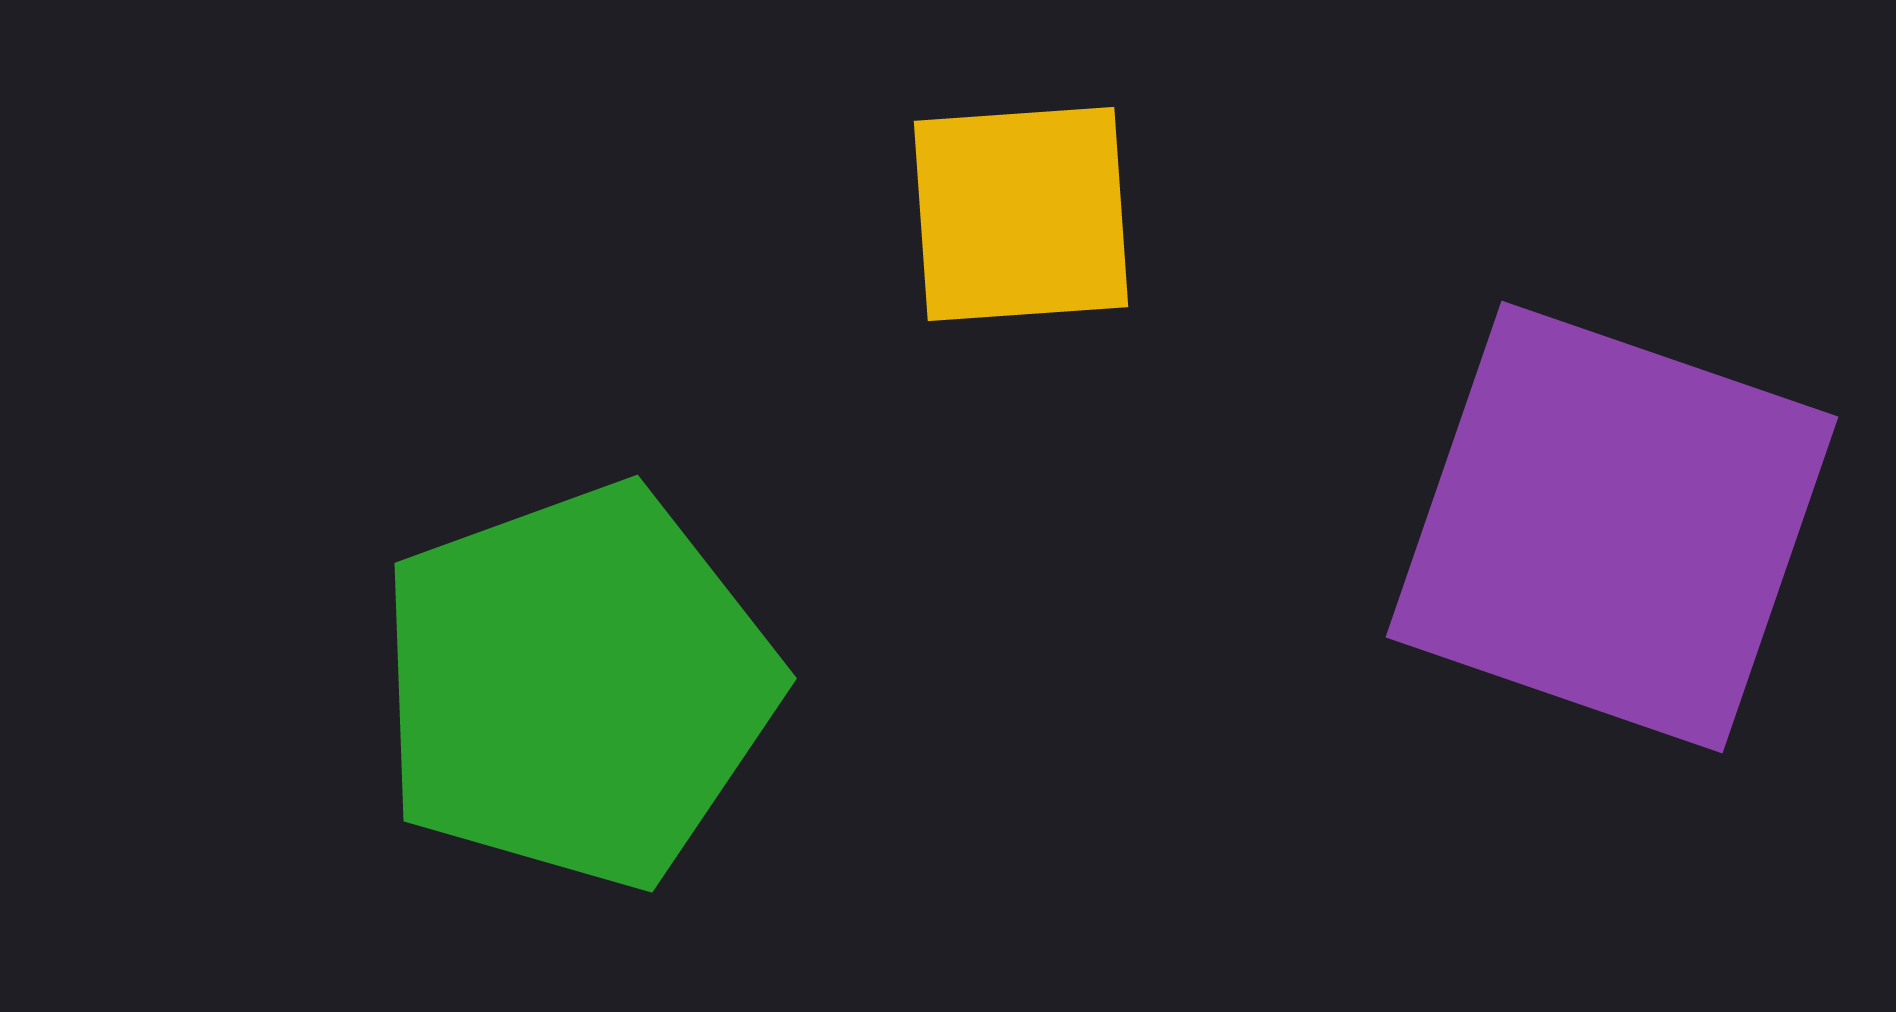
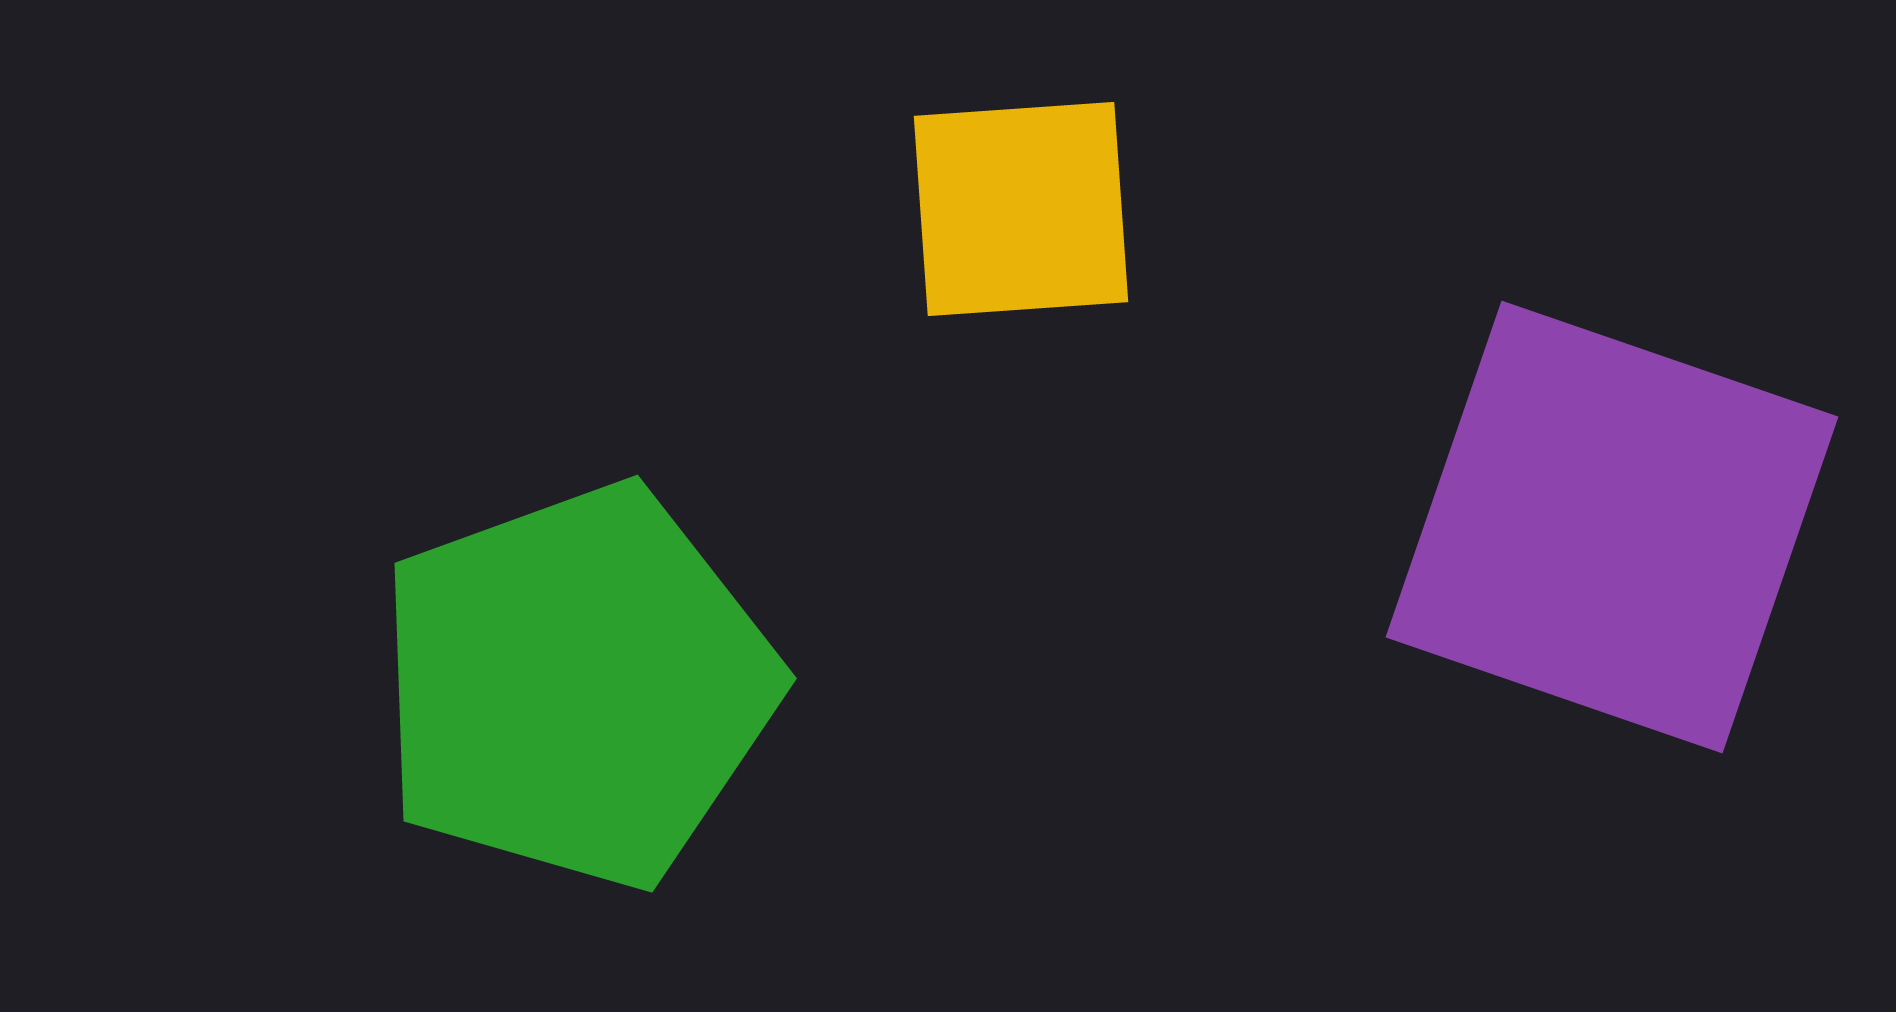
yellow square: moved 5 px up
